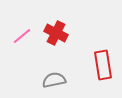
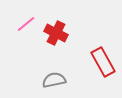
pink line: moved 4 px right, 12 px up
red rectangle: moved 3 px up; rotated 20 degrees counterclockwise
